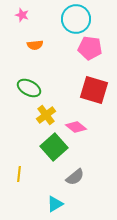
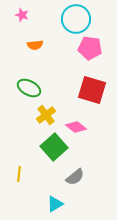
red square: moved 2 px left
